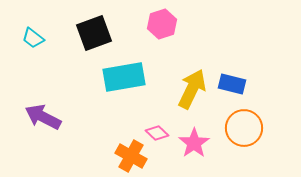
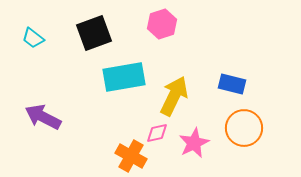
yellow arrow: moved 18 px left, 7 px down
pink diamond: rotated 55 degrees counterclockwise
pink star: rotated 8 degrees clockwise
